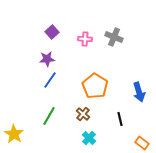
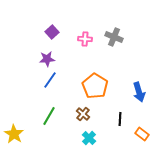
black line: rotated 16 degrees clockwise
orange rectangle: moved 9 px up
